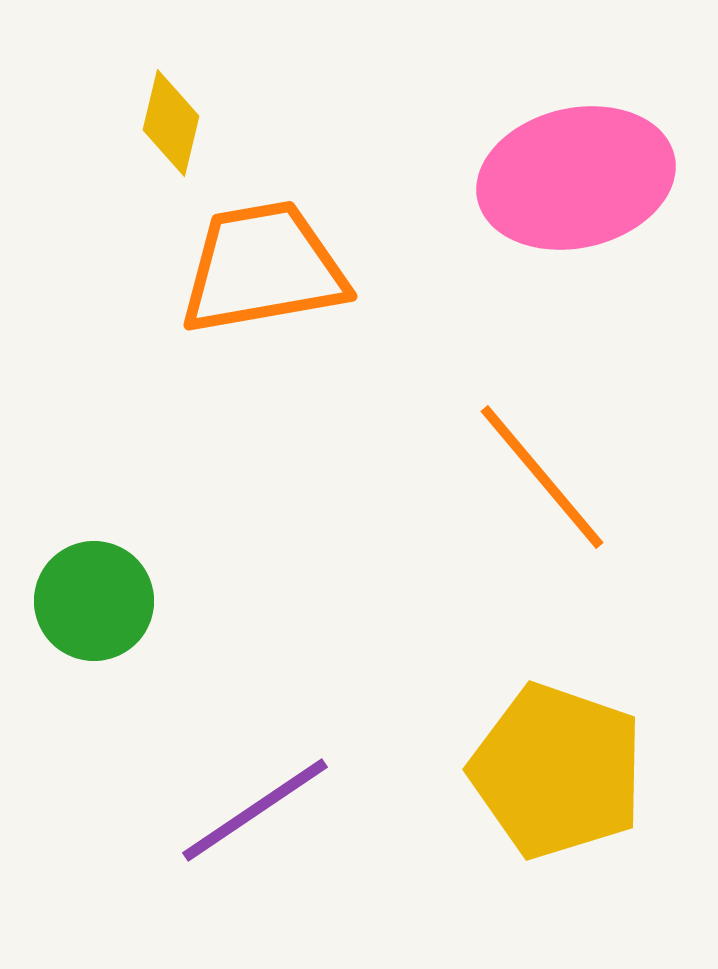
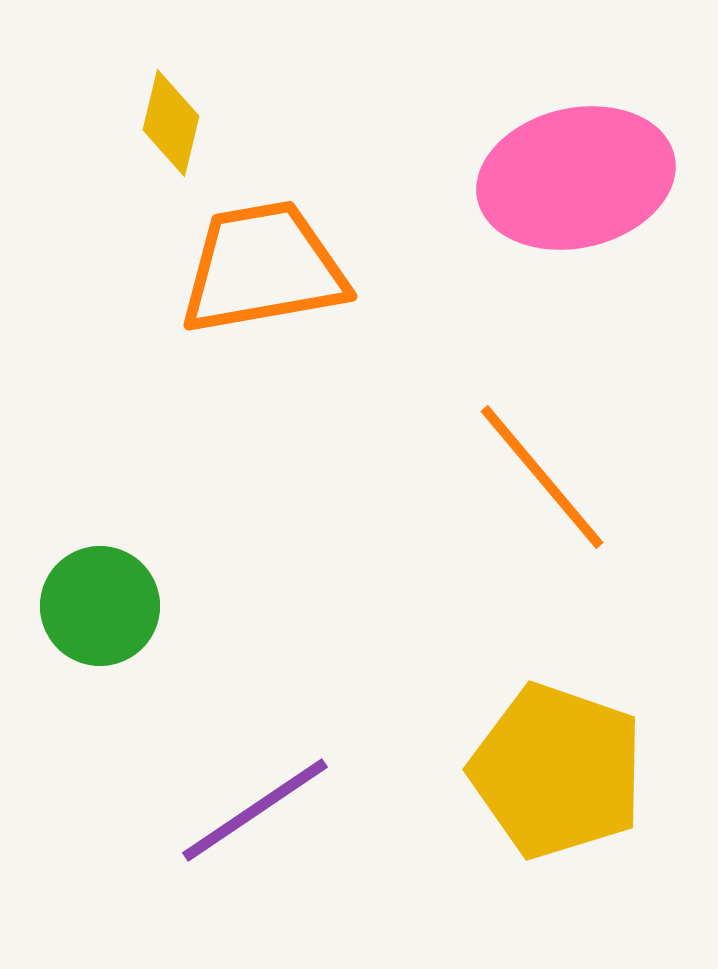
green circle: moved 6 px right, 5 px down
